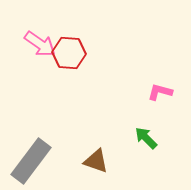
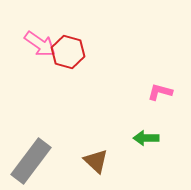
red hexagon: moved 1 px left, 1 px up; rotated 12 degrees clockwise
green arrow: rotated 45 degrees counterclockwise
brown triangle: rotated 24 degrees clockwise
